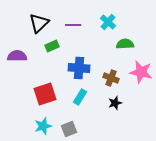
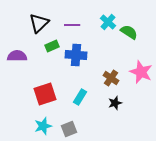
purple line: moved 1 px left
green semicircle: moved 4 px right, 12 px up; rotated 36 degrees clockwise
blue cross: moved 3 px left, 13 px up
pink star: rotated 10 degrees clockwise
brown cross: rotated 14 degrees clockwise
